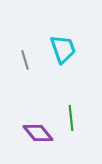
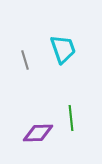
purple diamond: rotated 52 degrees counterclockwise
